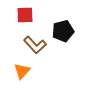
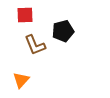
brown L-shape: rotated 20 degrees clockwise
orange triangle: moved 1 px left, 9 px down
